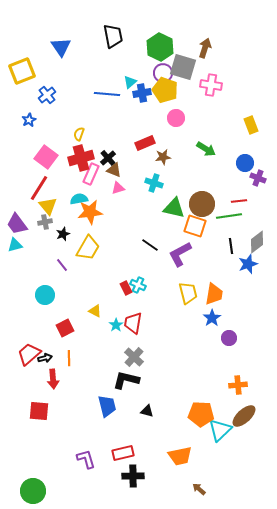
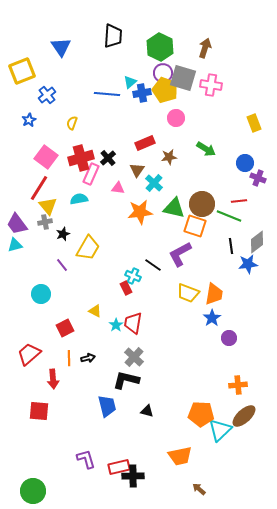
black trapezoid at (113, 36): rotated 15 degrees clockwise
gray square at (183, 67): moved 11 px down
yellow rectangle at (251, 125): moved 3 px right, 2 px up
yellow semicircle at (79, 134): moved 7 px left, 11 px up
brown star at (163, 157): moved 6 px right
brown triangle at (114, 170): moved 23 px right; rotated 42 degrees clockwise
cyan cross at (154, 183): rotated 24 degrees clockwise
pink triangle at (118, 188): rotated 24 degrees clockwise
orange star at (90, 212): moved 50 px right
green line at (229, 216): rotated 30 degrees clockwise
black line at (150, 245): moved 3 px right, 20 px down
blue star at (248, 264): rotated 12 degrees clockwise
cyan cross at (138, 285): moved 5 px left, 9 px up
yellow trapezoid at (188, 293): rotated 125 degrees clockwise
cyan circle at (45, 295): moved 4 px left, 1 px up
black arrow at (45, 358): moved 43 px right
red rectangle at (123, 453): moved 4 px left, 14 px down
